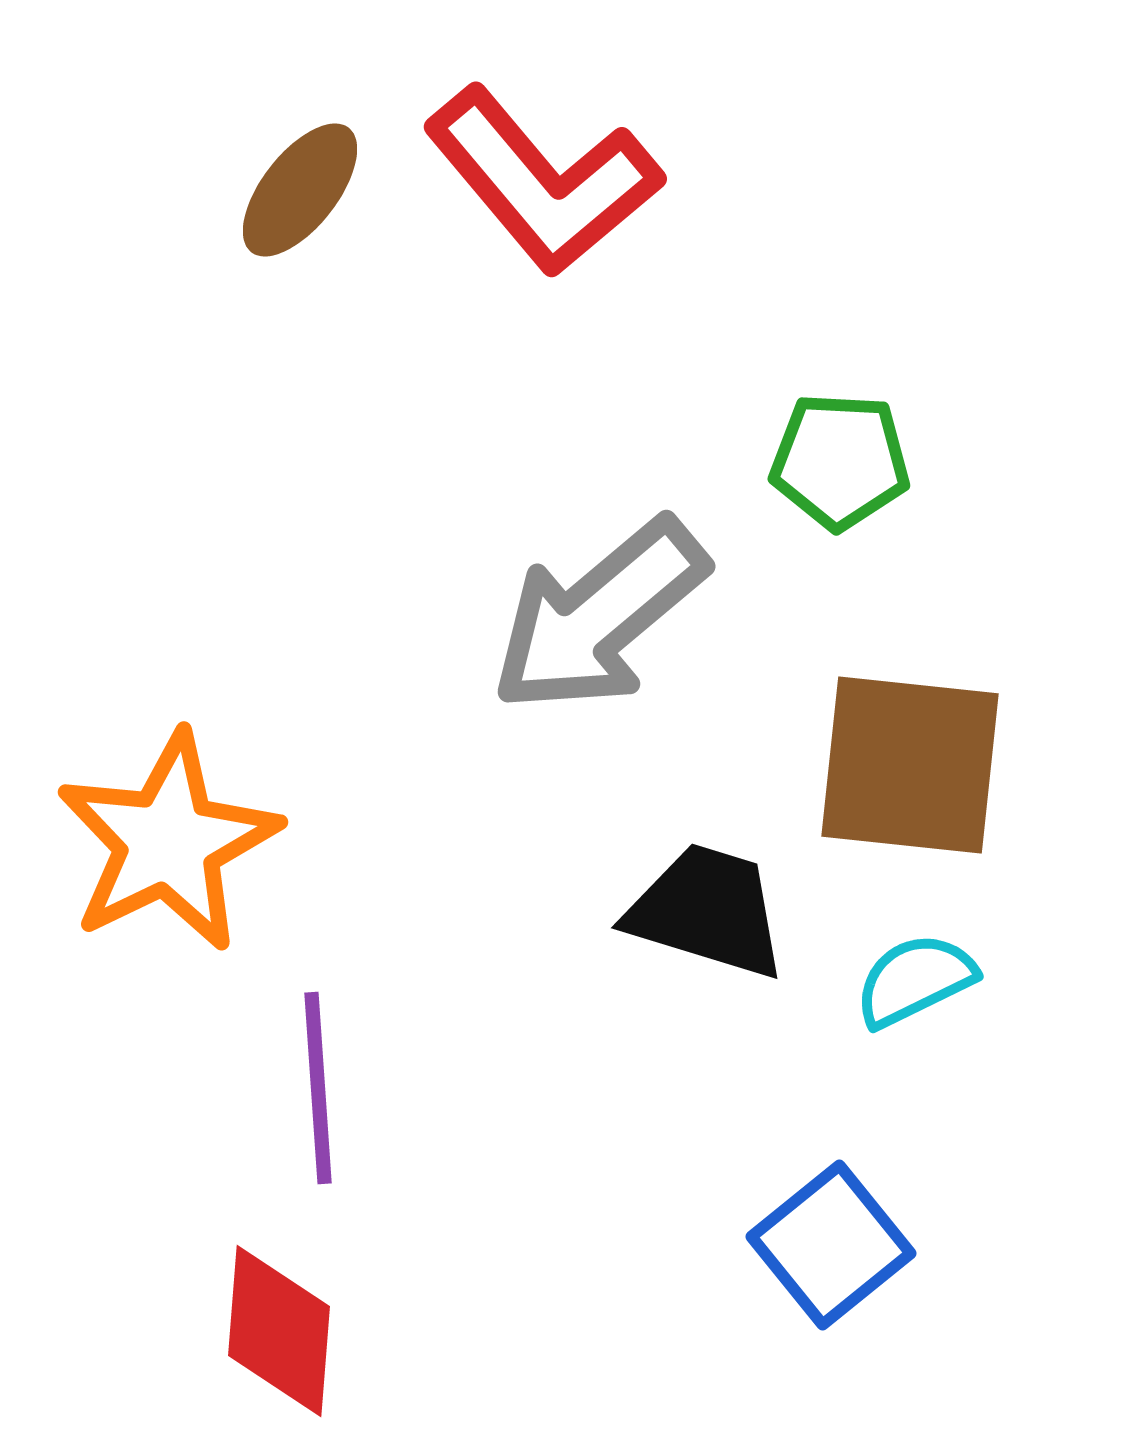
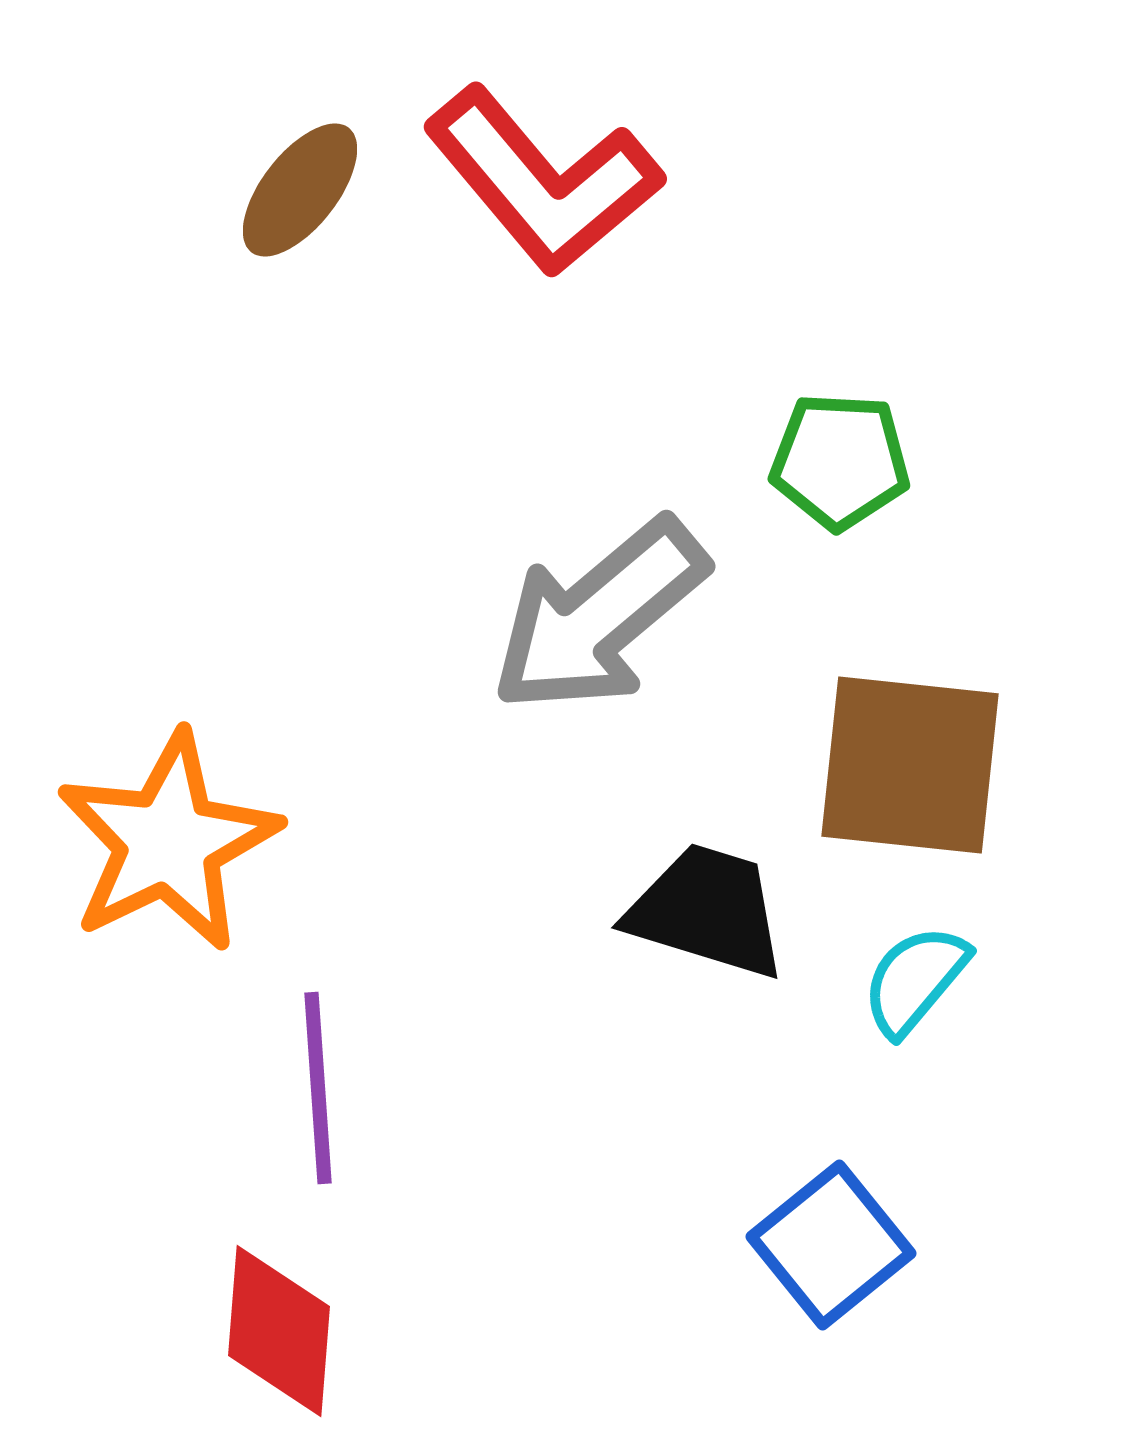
cyan semicircle: rotated 24 degrees counterclockwise
